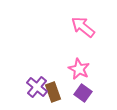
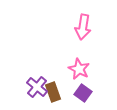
pink arrow: rotated 120 degrees counterclockwise
